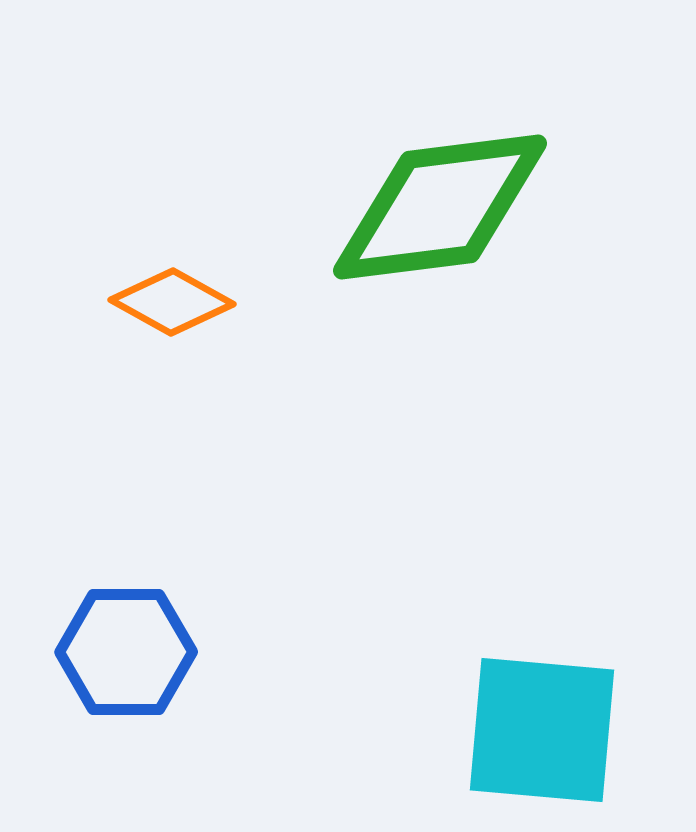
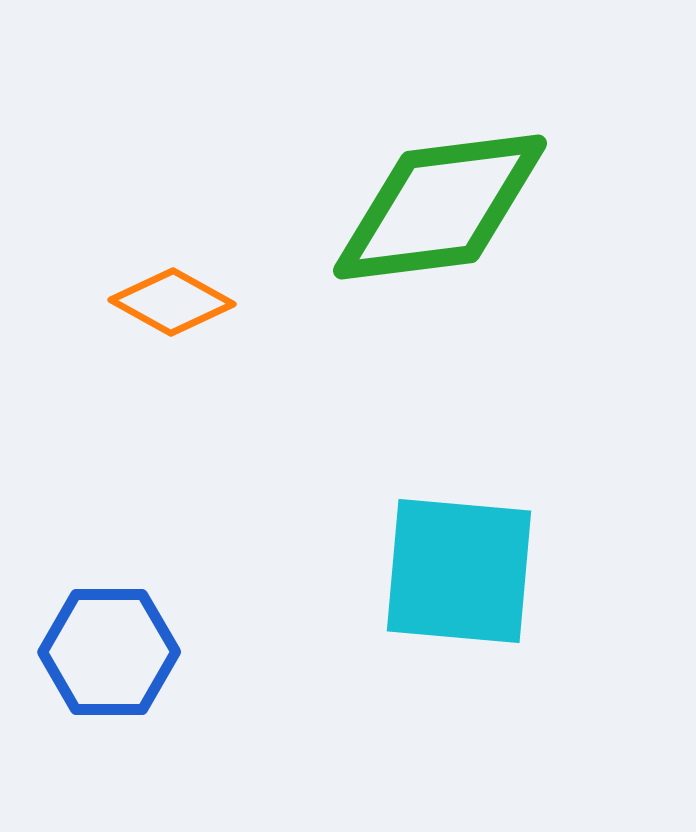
blue hexagon: moved 17 px left
cyan square: moved 83 px left, 159 px up
